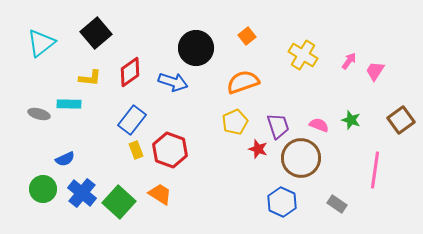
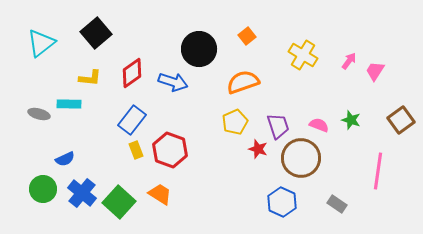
black circle: moved 3 px right, 1 px down
red diamond: moved 2 px right, 1 px down
pink line: moved 3 px right, 1 px down
